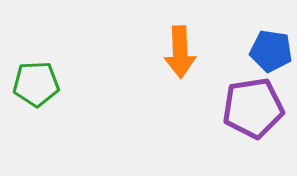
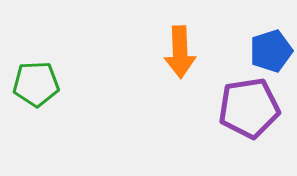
blue pentagon: rotated 27 degrees counterclockwise
purple pentagon: moved 4 px left
